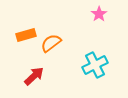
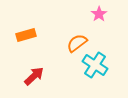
orange semicircle: moved 26 px right
cyan cross: rotated 30 degrees counterclockwise
